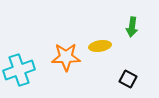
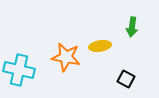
orange star: rotated 12 degrees clockwise
cyan cross: rotated 32 degrees clockwise
black square: moved 2 px left
